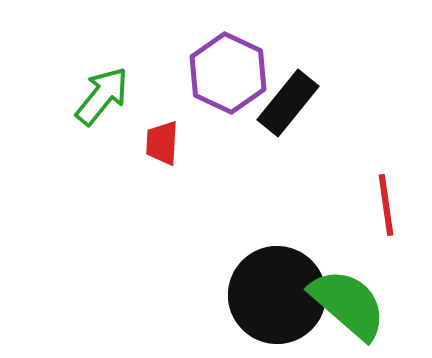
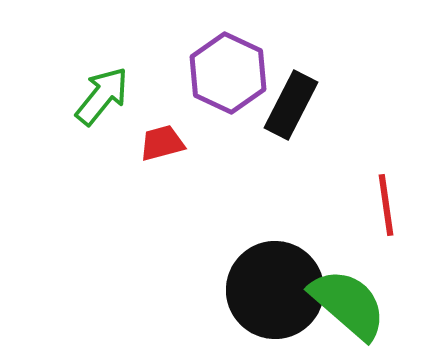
black rectangle: moved 3 px right, 2 px down; rotated 12 degrees counterclockwise
red trapezoid: rotated 72 degrees clockwise
black circle: moved 2 px left, 5 px up
